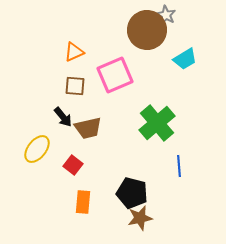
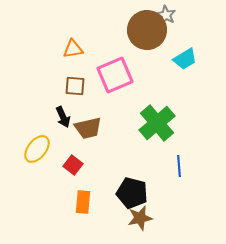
orange triangle: moved 1 px left, 3 px up; rotated 15 degrees clockwise
black arrow: rotated 15 degrees clockwise
